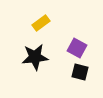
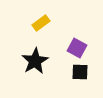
black star: moved 4 px down; rotated 24 degrees counterclockwise
black square: rotated 12 degrees counterclockwise
